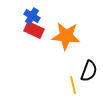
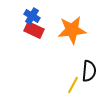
orange star: moved 6 px right, 6 px up; rotated 12 degrees counterclockwise
black semicircle: rotated 15 degrees counterclockwise
yellow line: rotated 42 degrees clockwise
